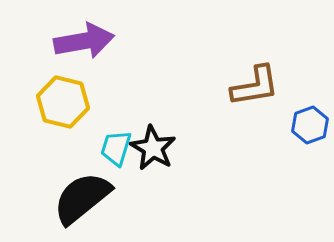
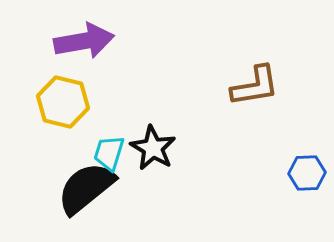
blue hexagon: moved 3 px left, 48 px down; rotated 18 degrees clockwise
cyan trapezoid: moved 7 px left, 5 px down
black semicircle: moved 4 px right, 10 px up
